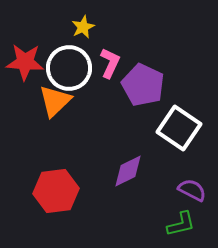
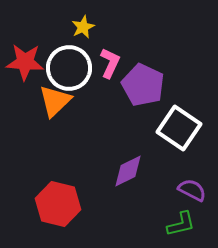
red hexagon: moved 2 px right, 13 px down; rotated 21 degrees clockwise
